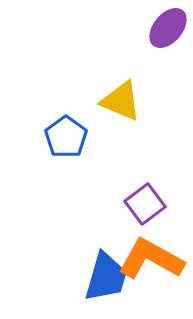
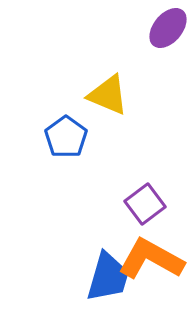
yellow triangle: moved 13 px left, 6 px up
blue trapezoid: moved 2 px right
